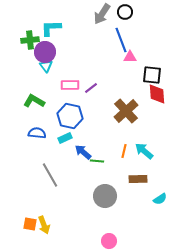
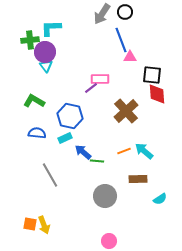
pink rectangle: moved 30 px right, 6 px up
orange line: rotated 56 degrees clockwise
